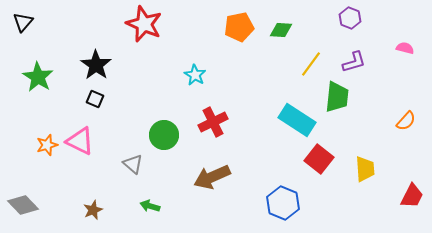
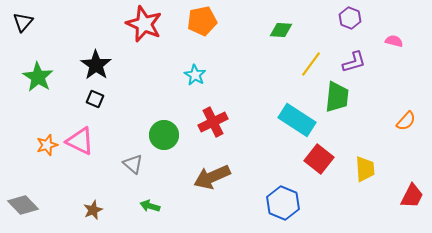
orange pentagon: moved 37 px left, 6 px up
pink semicircle: moved 11 px left, 7 px up
